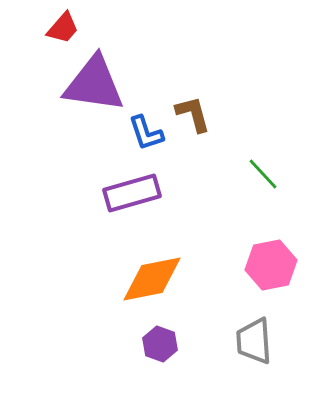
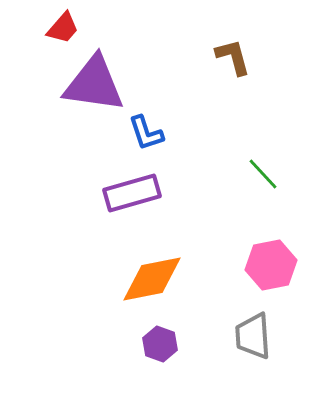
brown L-shape: moved 40 px right, 57 px up
gray trapezoid: moved 1 px left, 5 px up
